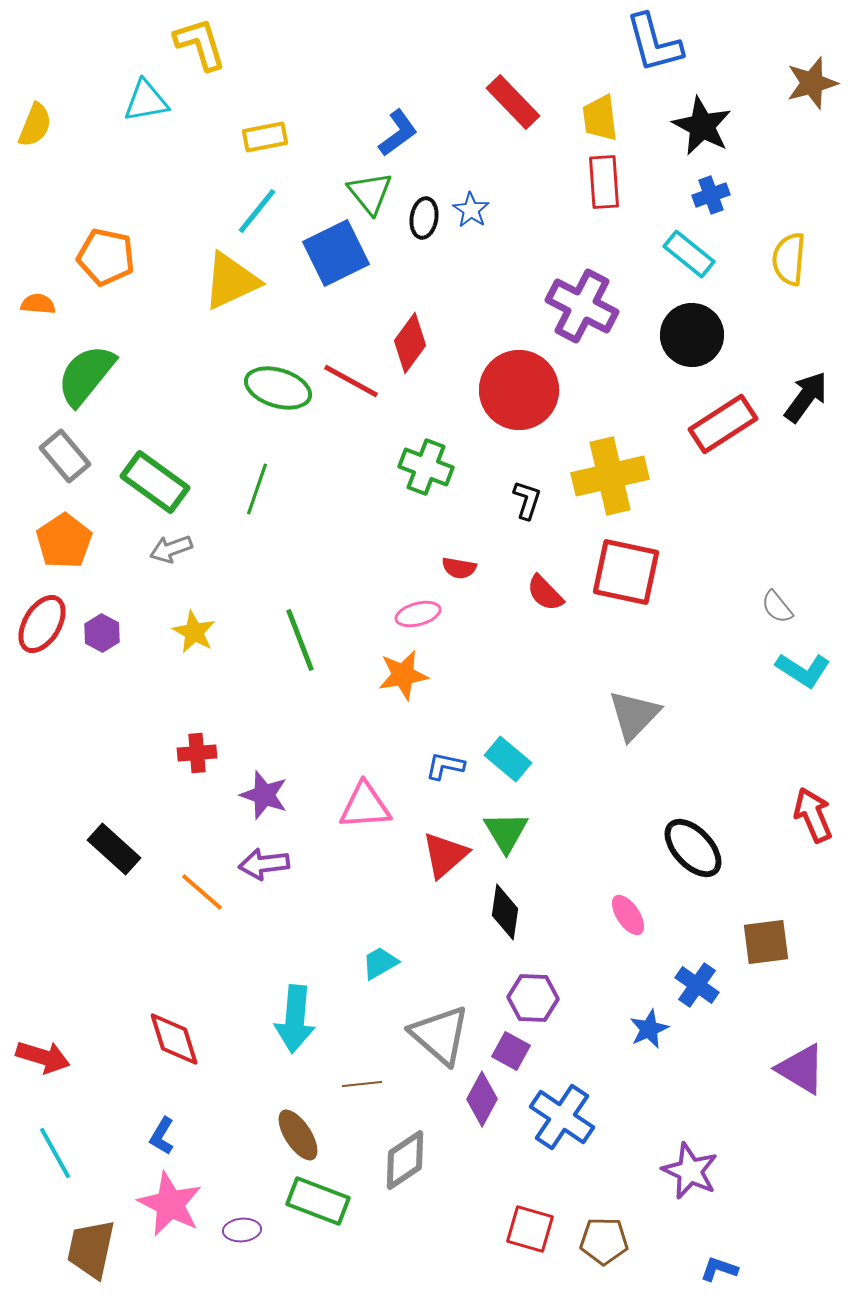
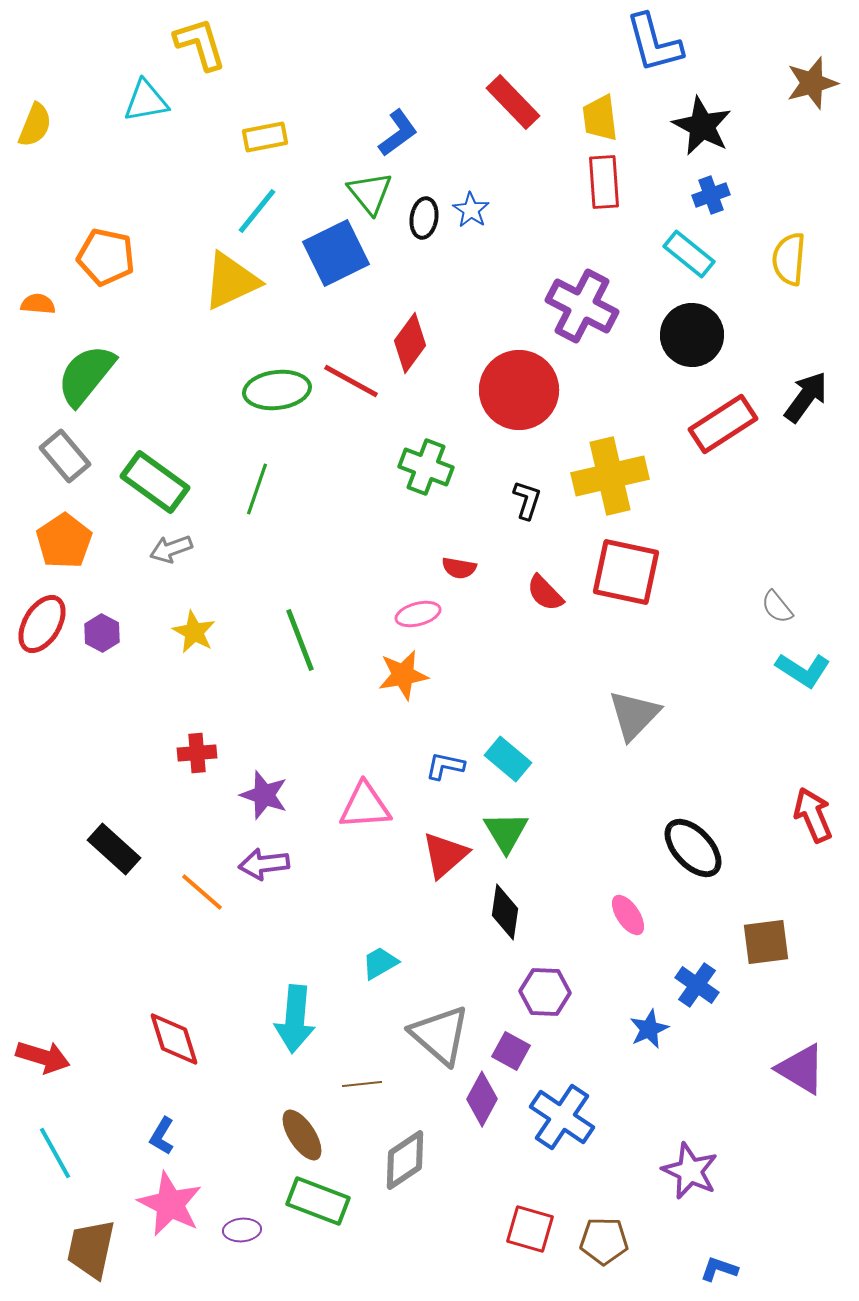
green ellipse at (278, 388): moved 1 px left, 2 px down; rotated 24 degrees counterclockwise
purple hexagon at (533, 998): moved 12 px right, 6 px up
brown ellipse at (298, 1135): moved 4 px right
